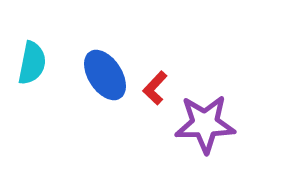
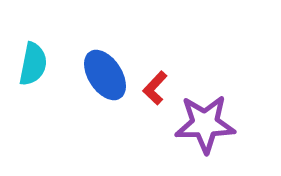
cyan semicircle: moved 1 px right, 1 px down
